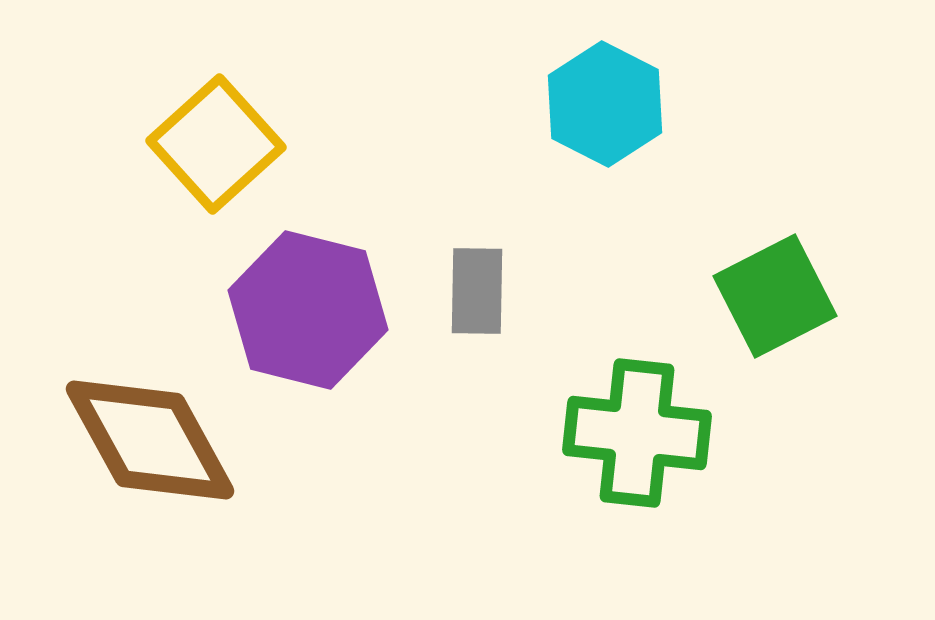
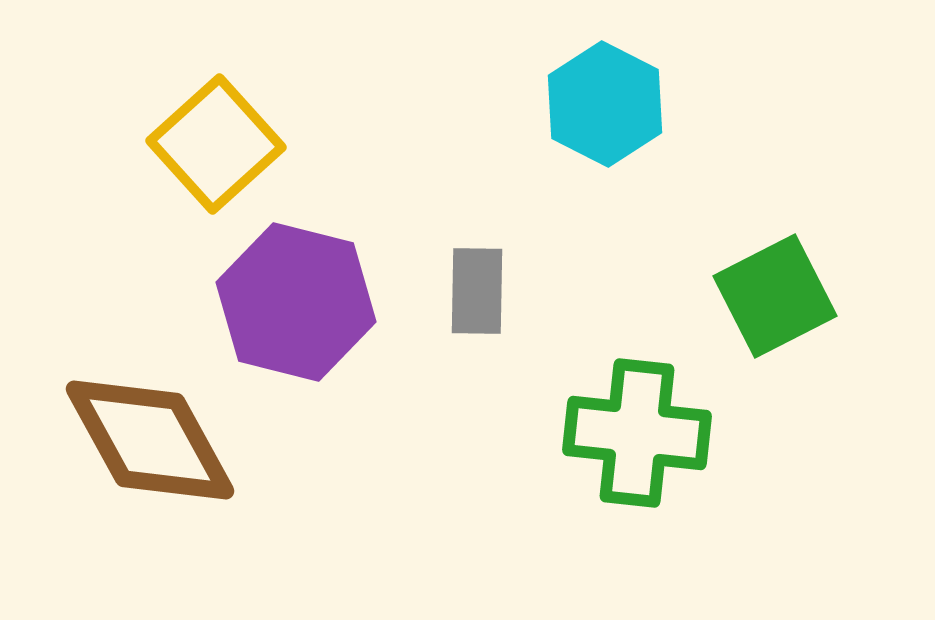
purple hexagon: moved 12 px left, 8 px up
